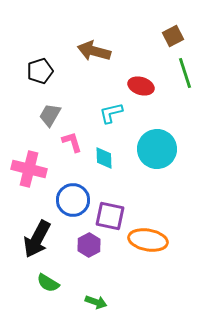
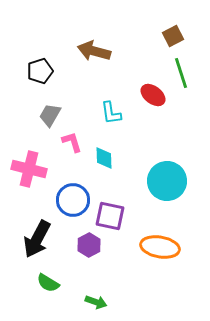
green line: moved 4 px left
red ellipse: moved 12 px right, 9 px down; rotated 20 degrees clockwise
cyan L-shape: rotated 85 degrees counterclockwise
cyan circle: moved 10 px right, 32 px down
orange ellipse: moved 12 px right, 7 px down
